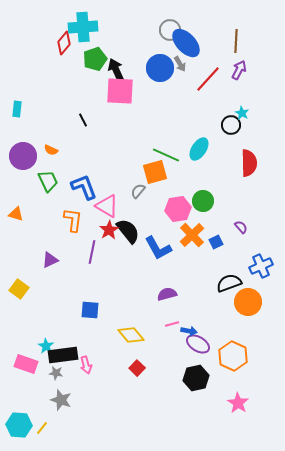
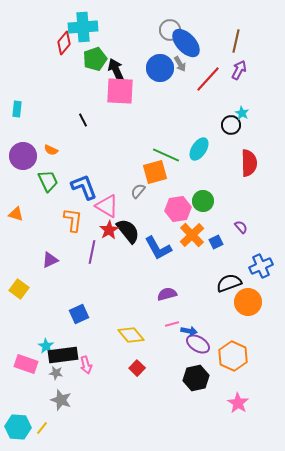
brown line at (236, 41): rotated 10 degrees clockwise
blue square at (90, 310): moved 11 px left, 4 px down; rotated 30 degrees counterclockwise
cyan hexagon at (19, 425): moved 1 px left, 2 px down
